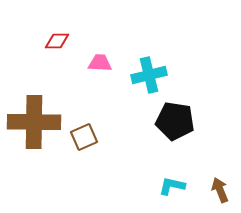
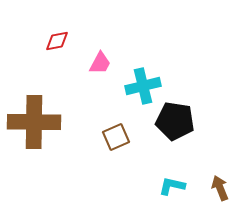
red diamond: rotated 10 degrees counterclockwise
pink trapezoid: rotated 115 degrees clockwise
cyan cross: moved 6 px left, 11 px down
brown square: moved 32 px right
brown arrow: moved 2 px up
